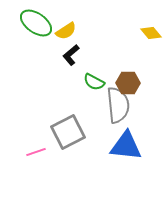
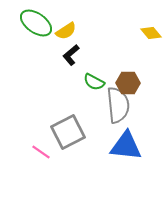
pink line: moved 5 px right; rotated 54 degrees clockwise
